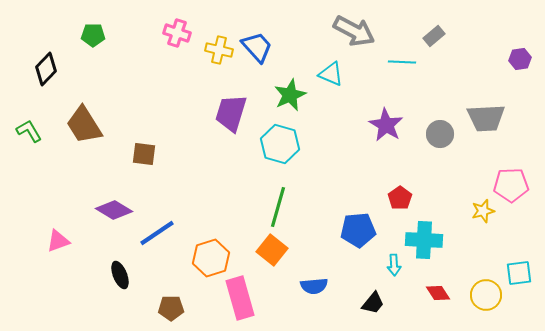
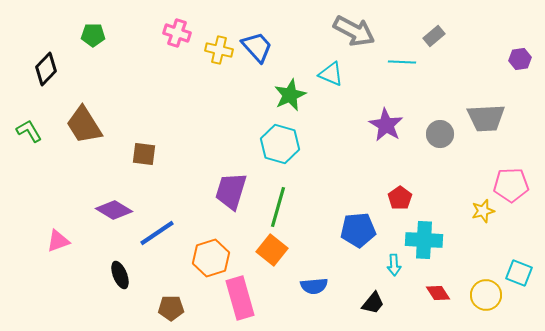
purple trapezoid: moved 78 px down
cyan square: rotated 28 degrees clockwise
